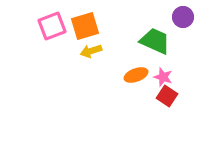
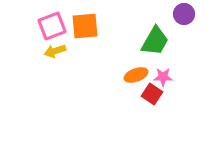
purple circle: moved 1 px right, 3 px up
orange square: rotated 12 degrees clockwise
green trapezoid: rotated 96 degrees clockwise
yellow arrow: moved 36 px left
pink star: rotated 18 degrees counterclockwise
red square: moved 15 px left, 2 px up
